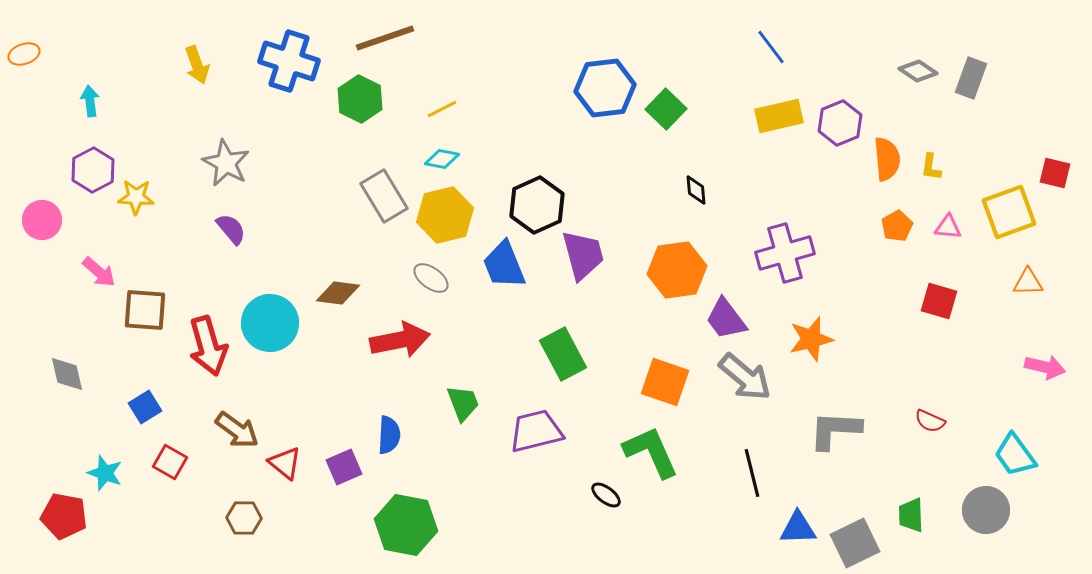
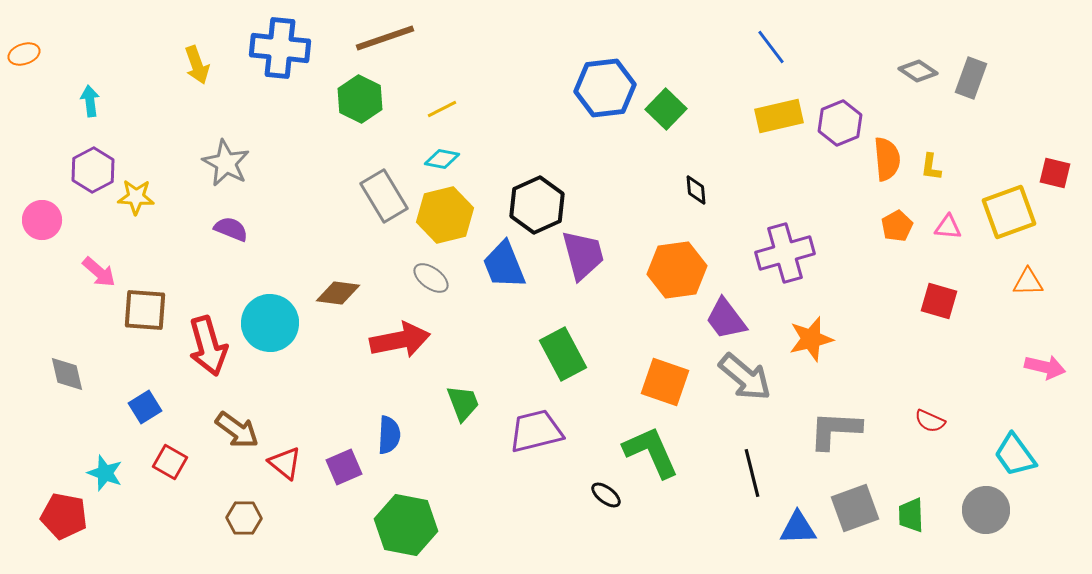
blue cross at (289, 61): moved 9 px left, 13 px up; rotated 12 degrees counterclockwise
purple semicircle at (231, 229): rotated 28 degrees counterclockwise
gray square at (855, 543): moved 35 px up; rotated 6 degrees clockwise
